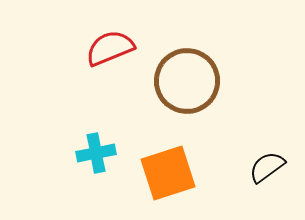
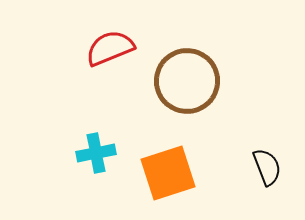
black semicircle: rotated 105 degrees clockwise
